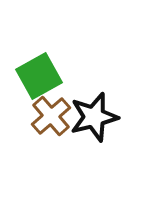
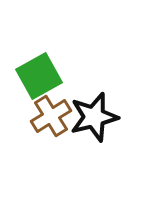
brown cross: rotated 9 degrees clockwise
